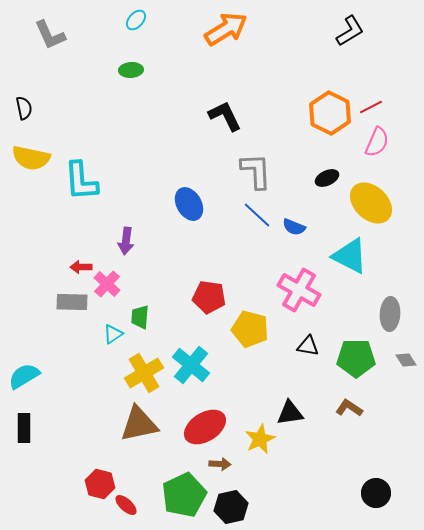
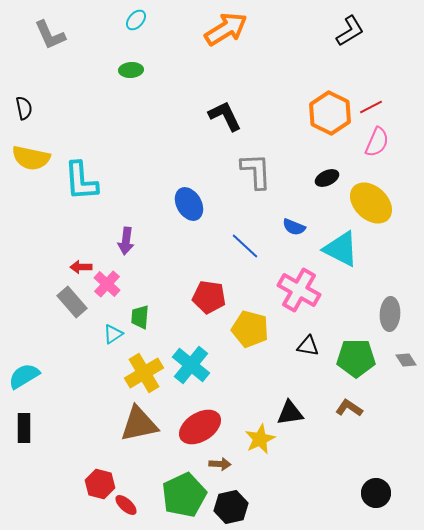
blue line at (257, 215): moved 12 px left, 31 px down
cyan triangle at (350, 256): moved 9 px left, 7 px up
gray rectangle at (72, 302): rotated 48 degrees clockwise
red ellipse at (205, 427): moved 5 px left
